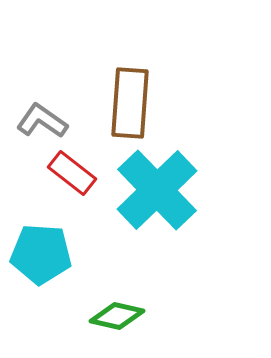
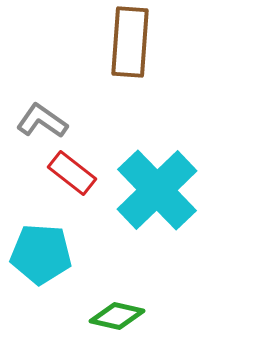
brown rectangle: moved 61 px up
